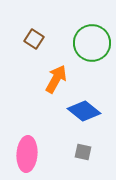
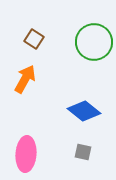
green circle: moved 2 px right, 1 px up
orange arrow: moved 31 px left
pink ellipse: moved 1 px left
